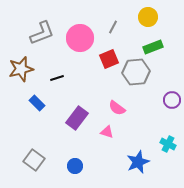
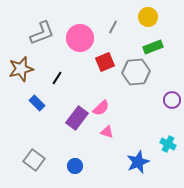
red square: moved 4 px left, 3 px down
black line: rotated 40 degrees counterclockwise
pink semicircle: moved 16 px left; rotated 78 degrees counterclockwise
